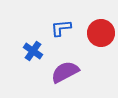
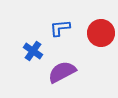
blue L-shape: moved 1 px left
purple semicircle: moved 3 px left
